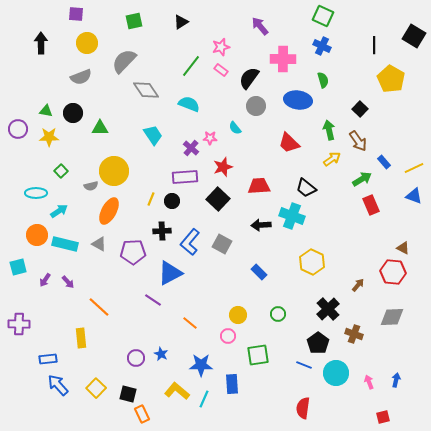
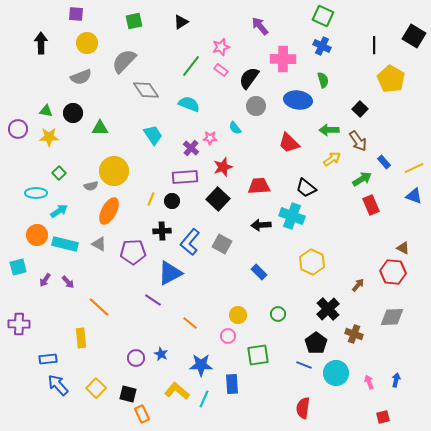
green arrow at (329, 130): rotated 78 degrees counterclockwise
green square at (61, 171): moved 2 px left, 2 px down
black pentagon at (318, 343): moved 2 px left
